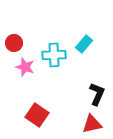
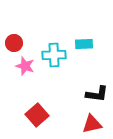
cyan rectangle: rotated 48 degrees clockwise
pink star: moved 1 px up
black L-shape: rotated 75 degrees clockwise
red square: rotated 15 degrees clockwise
